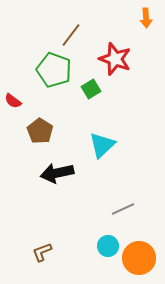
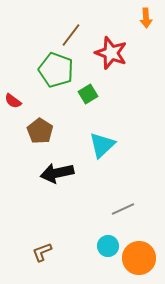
red star: moved 4 px left, 6 px up
green pentagon: moved 2 px right
green square: moved 3 px left, 5 px down
